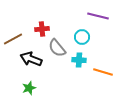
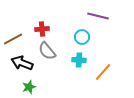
gray semicircle: moved 10 px left, 3 px down
black arrow: moved 9 px left, 4 px down
orange line: rotated 66 degrees counterclockwise
green star: moved 1 px up
